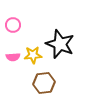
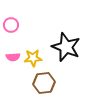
pink circle: moved 2 px left
black star: moved 6 px right, 3 px down
yellow star: moved 3 px down
